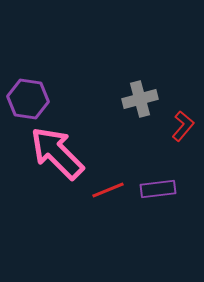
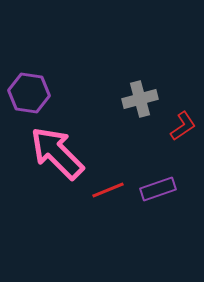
purple hexagon: moved 1 px right, 6 px up
red L-shape: rotated 16 degrees clockwise
purple rectangle: rotated 12 degrees counterclockwise
